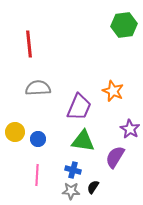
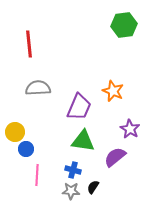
blue circle: moved 12 px left, 10 px down
purple semicircle: rotated 20 degrees clockwise
